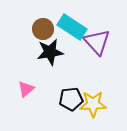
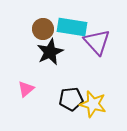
cyan rectangle: rotated 24 degrees counterclockwise
black star: rotated 16 degrees counterclockwise
yellow star: rotated 16 degrees clockwise
